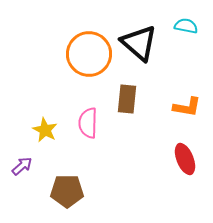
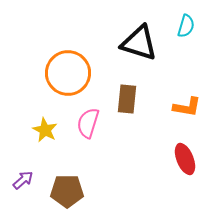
cyan semicircle: rotated 95 degrees clockwise
black triangle: rotated 24 degrees counterclockwise
orange circle: moved 21 px left, 19 px down
pink semicircle: rotated 16 degrees clockwise
purple arrow: moved 1 px right, 14 px down
